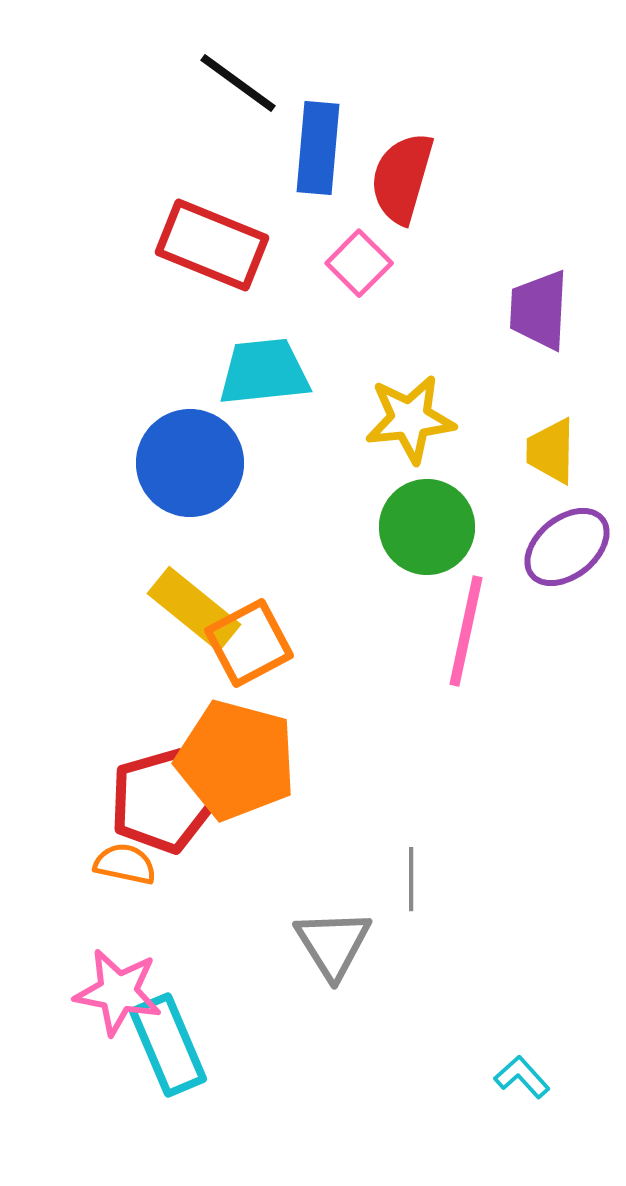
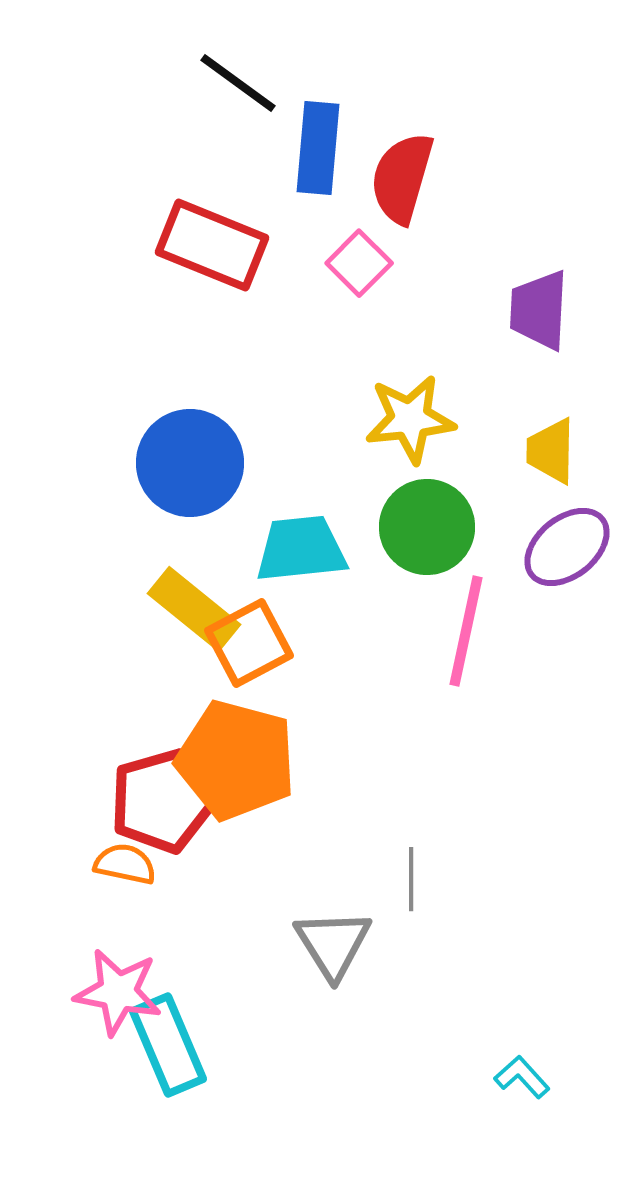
cyan trapezoid: moved 37 px right, 177 px down
